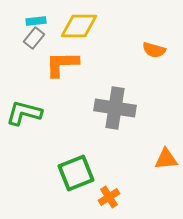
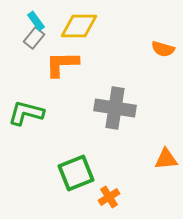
cyan rectangle: rotated 60 degrees clockwise
orange semicircle: moved 9 px right, 1 px up
green L-shape: moved 2 px right
